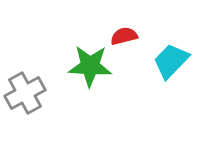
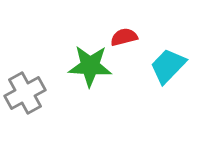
red semicircle: moved 1 px down
cyan trapezoid: moved 3 px left, 5 px down
